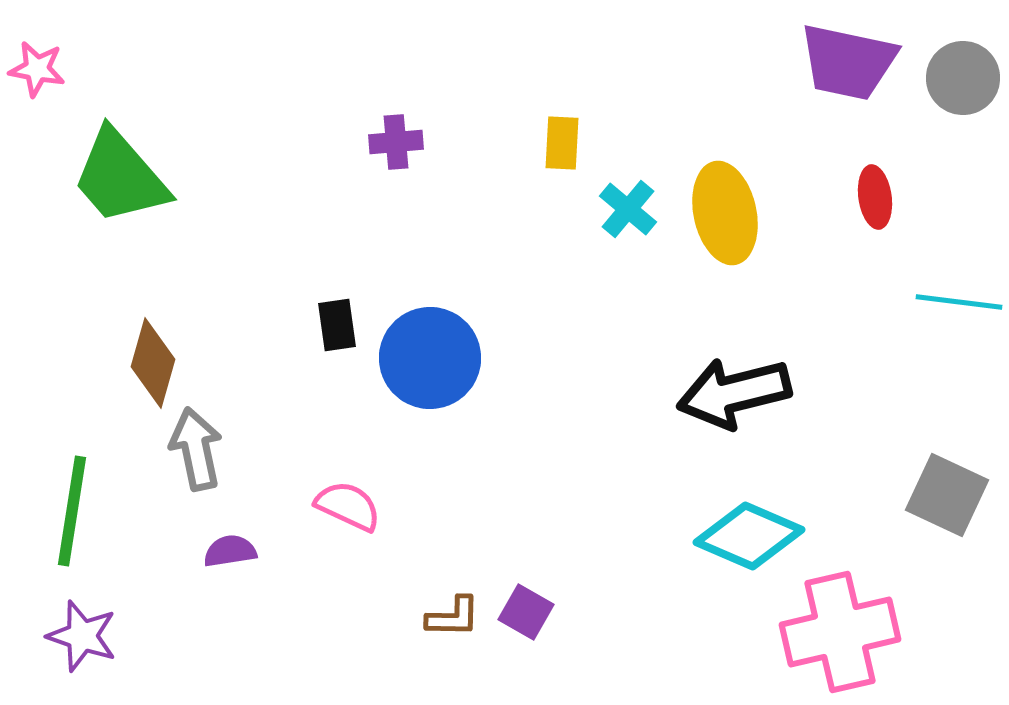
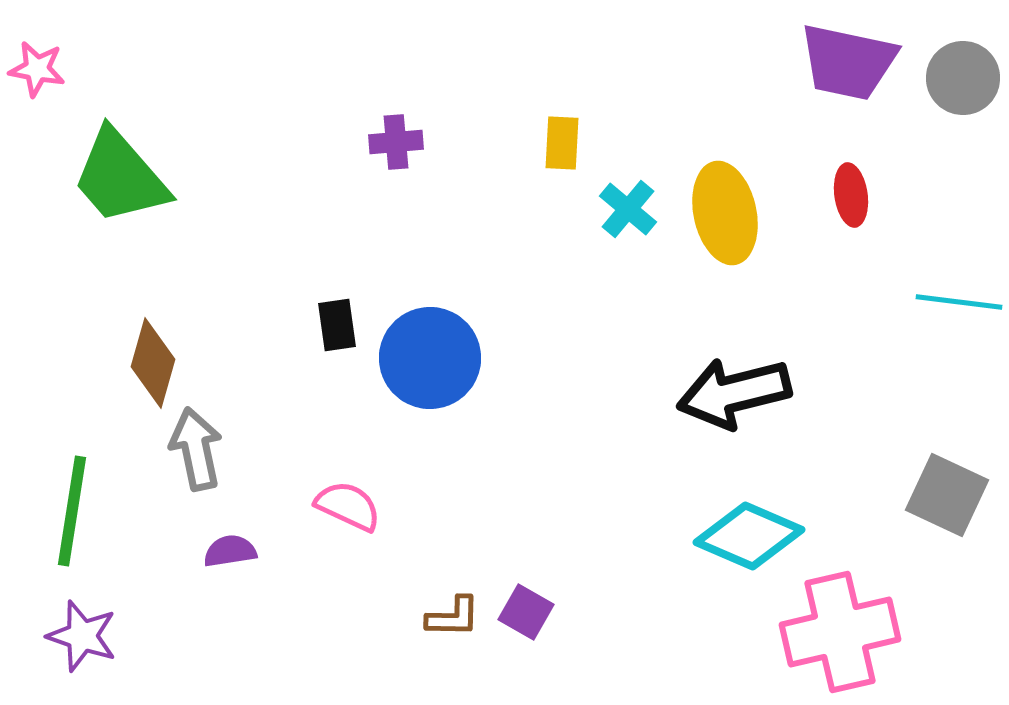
red ellipse: moved 24 px left, 2 px up
